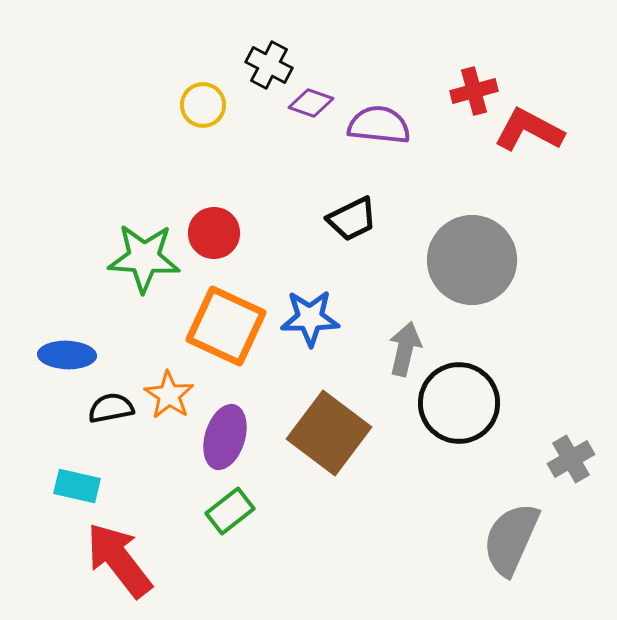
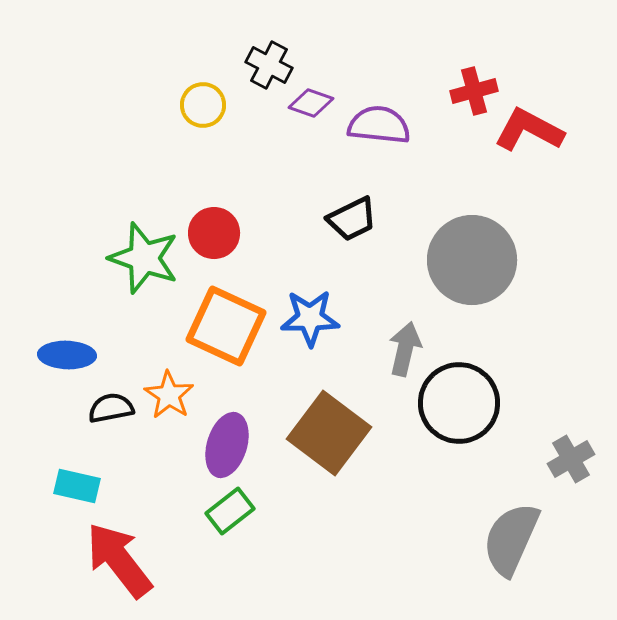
green star: rotated 16 degrees clockwise
purple ellipse: moved 2 px right, 8 px down
